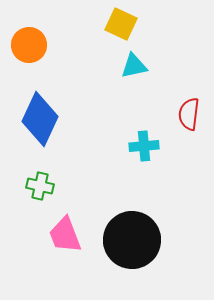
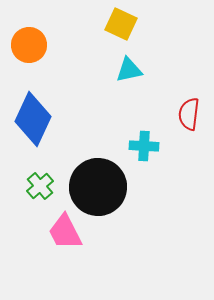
cyan triangle: moved 5 px left, 4 px down
blue diamond: moved 7 px left
cyan cross: rotated 8 degrees clockwise
green cross: rotated 36 degrees clockwise
pink trapezoid: moved 3 px up; rotated 6 degrees counterclockwise
black circle: moved 34 px left, 53 px up
